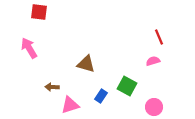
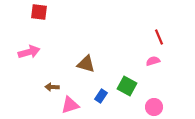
pink arrow: moved 4 px down; rotated 105 degrees clockwise
